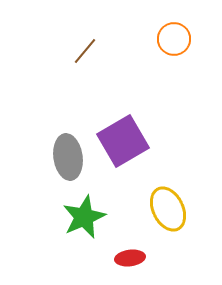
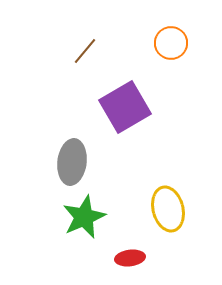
orange circle: moved 3 px left, 4 px down
purple square: moved 2 px right, 34 px up
gray ellipse: moved 4 px right, 5 px down; rotated 15 degrees clockwise
yellow ellipse: rotated 12 degrees clockwise
